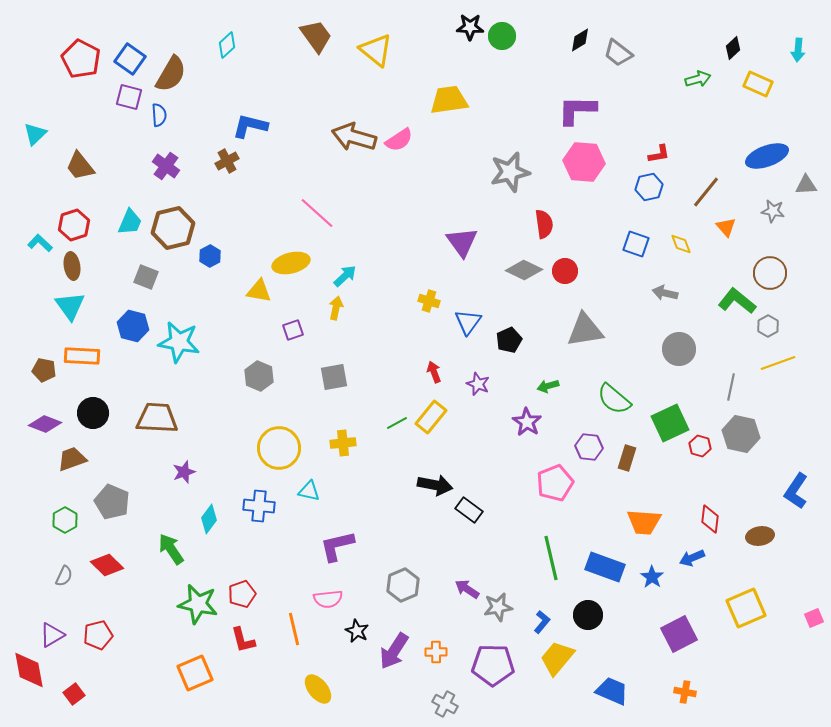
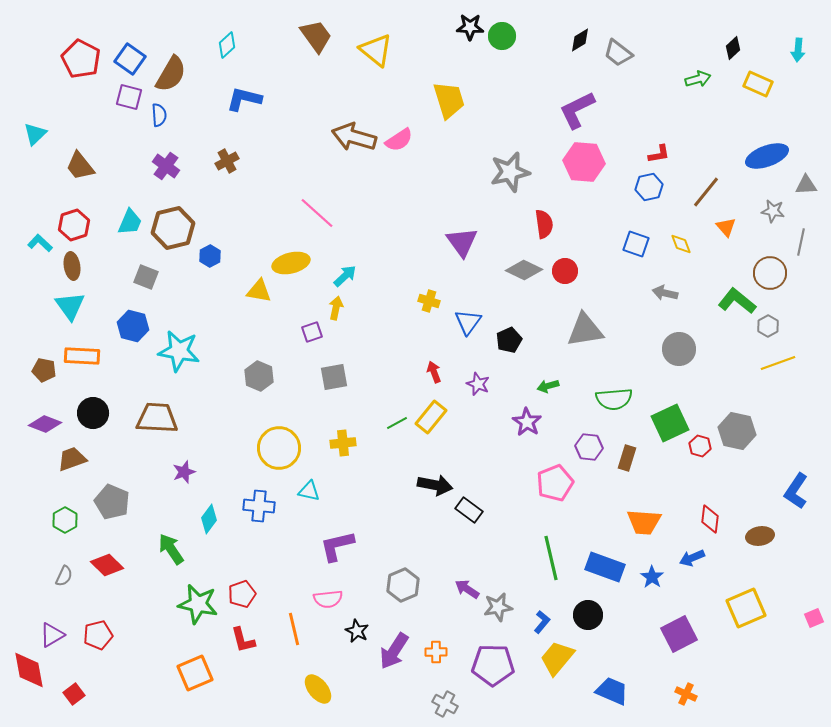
yellow trapezoid at (449, 100): rotated 81 degrees clockwise
purple L-shape at (577, 110): rotated 27 degrees counterclockwise
blue L-shape at (250, 126): moved 6 px left, 27 px up
purple square at (293, 330): moved 19 px right, 2 px down
cyan star at (179, 342): moved 9 px down
gray line at (731, 387): moved 70 px right, 145 px up
green semicircle at (614, 399): rotated 45 degrees counterclockwise
gray hexagon at (741, 434): moved 4 px left, 3 px up
orange cross at (685, 692): moved 1 px right, 2 px down; rotated 15 degrees clockwise
